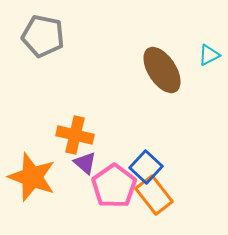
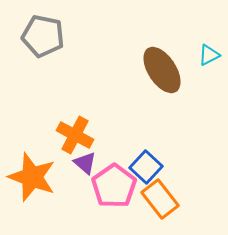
orange cross: rotated 15 degrees clockwise
orange rectangle: moved 6 px right, 4 px down
